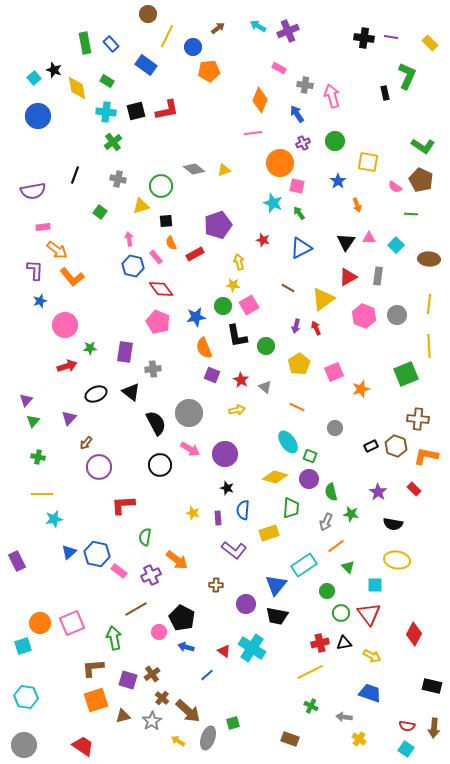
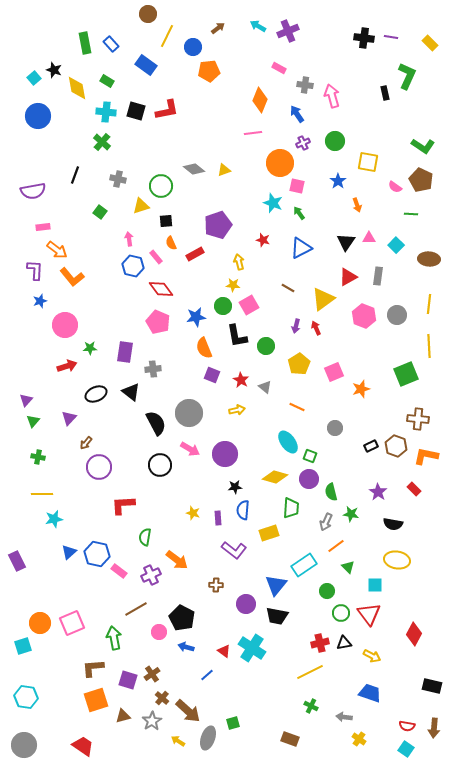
black square at (136, 111): rotated 30 degrees clockwise
green cross at (113, 142): moved 11 px left; rotated 12 degrees counterclockwise
black star at (227, 488): moved 8 px right, 1 px up; rotated 24 degrees counterclockwise
